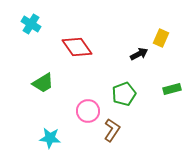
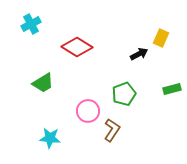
cyan cross: rotated 30 degrees clockwise
red diamond: rotated 24 degrees counterclockwise
